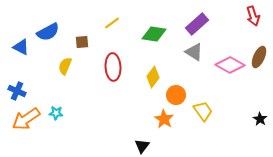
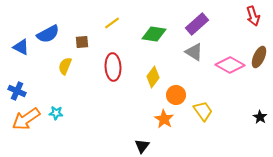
blue semicircle: moved 2 px down
black star: moved 2 px up
